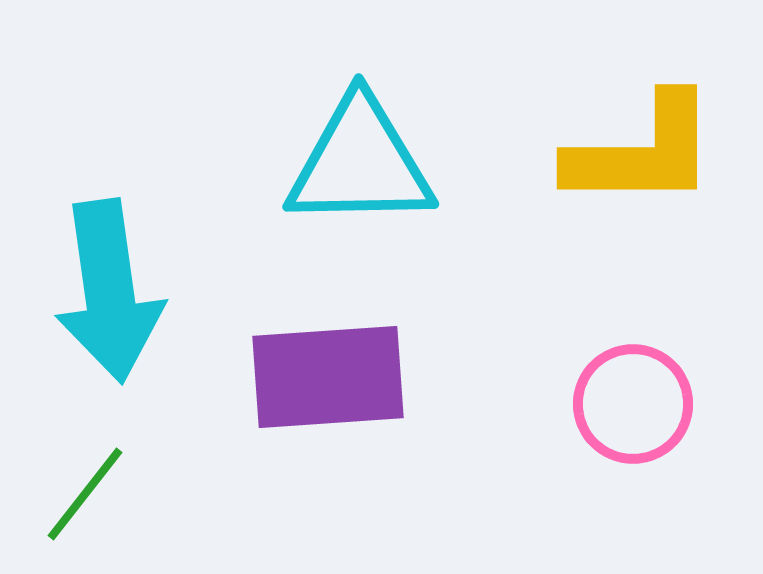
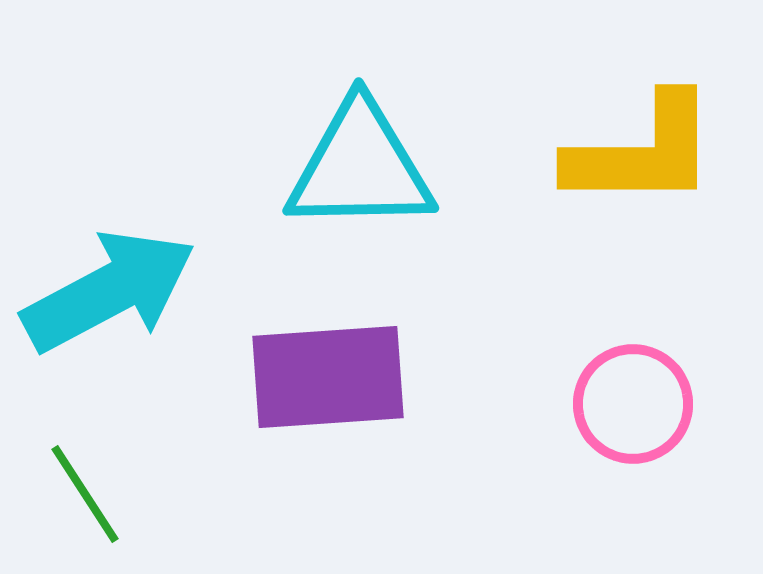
cyan triangle: moved 4 px down
cyan arrow: rotated 110 degrees counterclockwise
green line: rotated 71 degrees counterclockwise
